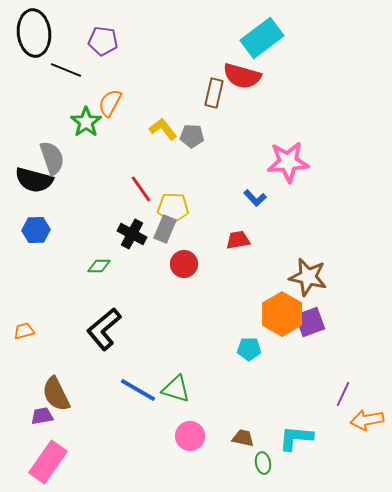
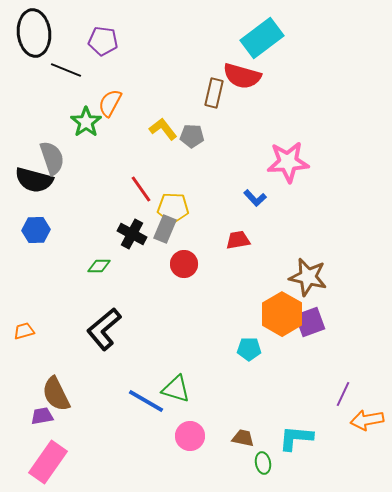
blue line: moved 8 px right, 11 px down
